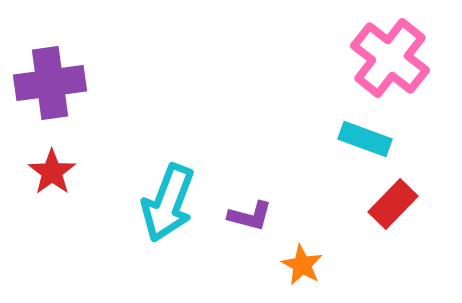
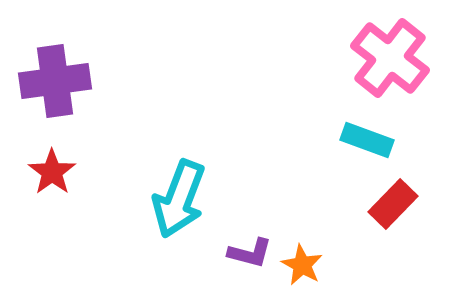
purple cross: moved 5 px right, 2 px up
cyan rectangle: moved 2 px right, 1 px down
cyan arrow: moved 11 px right, 4 px up
purple L-shape: moved 37 px down
